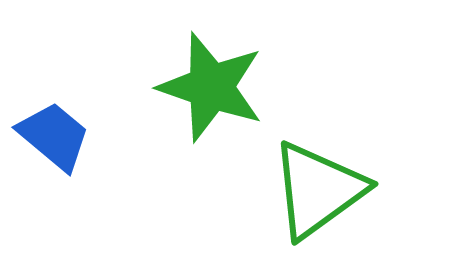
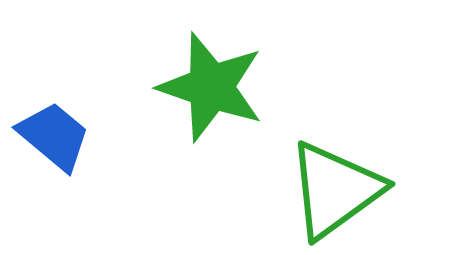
green triangle: moved 17 px right
